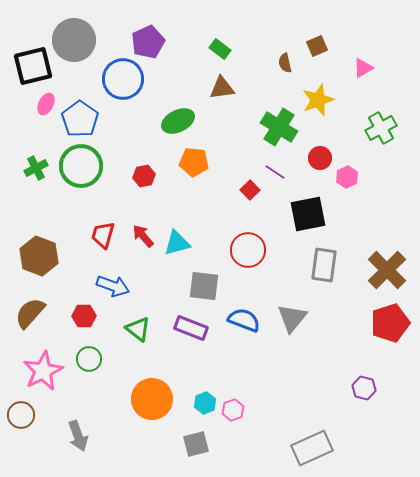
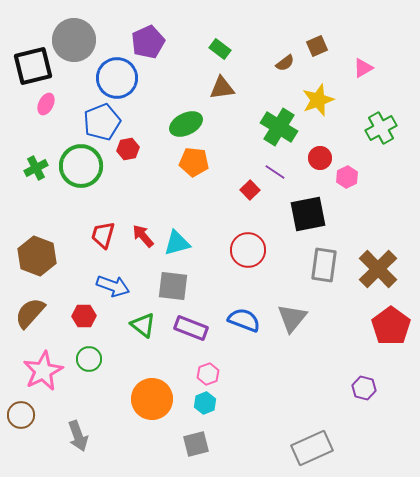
brown semicircle at (285, 63): rotated 114 degrees counterclockwise
blue circle at (123, 79): moved 6 px left, 1 px up
blue pentagon at (80, 119): moved 22 px right, 3 px down; rotated 15 degrees clockwise
green ellipse at (178, 121): moved 8 px right, 3 px down
red hexagon at (144, 176): moved 16 px left, 27 px up
brown hexagon at (39, 256): moved 2 px left
brown cross at (387, 270): moved 9 px left, 1 px up
gray square at (204, 286): moved 31 px left
red pentagon at (390, 323): moved 1 px right, 3 px down; rotated 18 degrees counterclockwise
green triangle at (138, 329): moved 5 px right, 4 px up
pink hexagon at (233, 410): moved 25 px left, 36 px up
